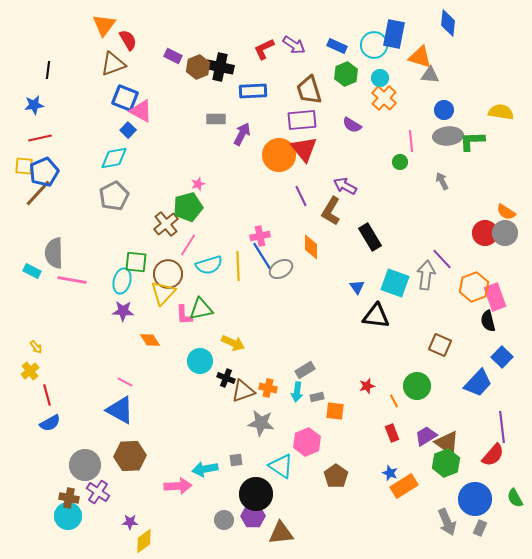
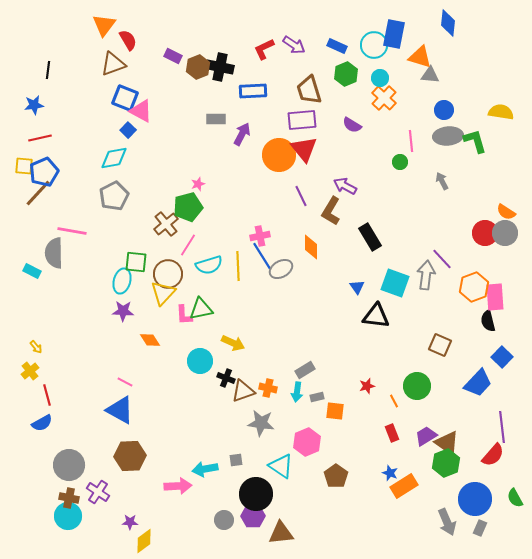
green L-shape at (472, 141): moved 3 px right; rotated 76 degrees clockwise
pink line at (72, 280): moved 49 px up
pink rectangle at (495, 297): rotated 16 degrees clockwise
blue semicircle at (50, 423): moved 8 px left
gray circle at (85, 465): moved 16 px left
